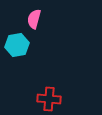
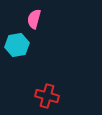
red cross: moved 2 px left, 3 px up; rotated 10 degrees clockwise
